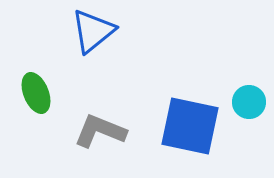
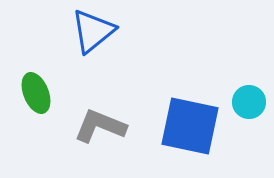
gray L-shape: moved 5 px up
